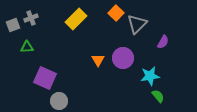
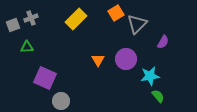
orange square: rotated 14 degrees clockwise
purple circle: moved 3 px right, 1 px down
gray circle: moved 2 px right
